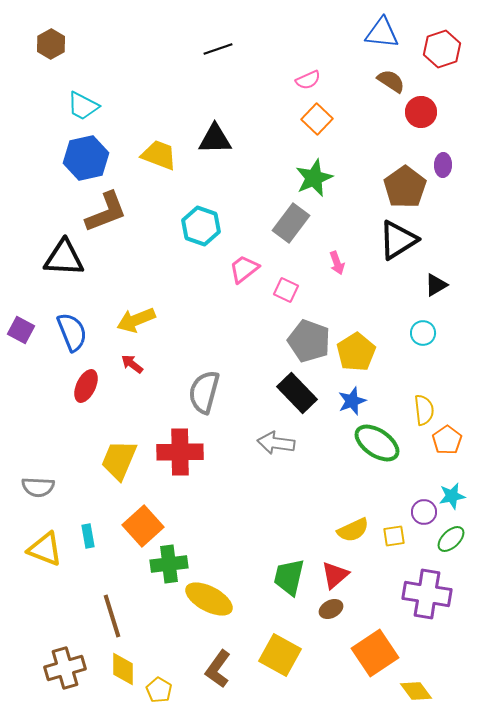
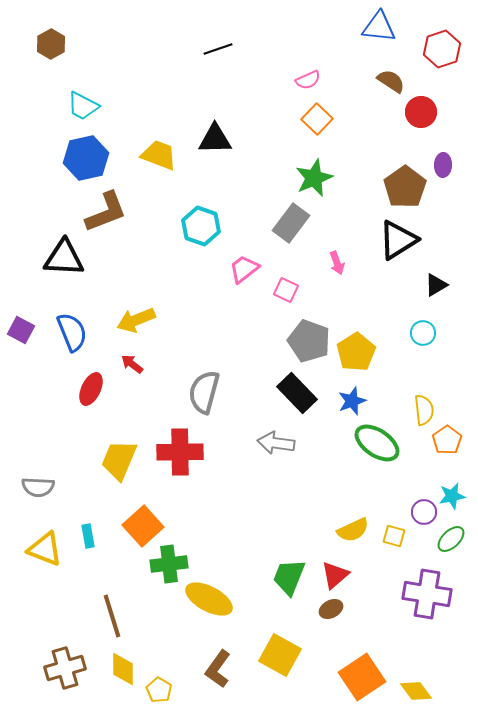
blue triangle at (382, 33): moved 3 px left, 6 px up
red ellipse at (86, 386): moved 5 px right, 3 px down
yellow square at (394, 536): rotated 25 degrees clockwise
green trapezoid at (289, 577): rotated 9 degrees clockwise
orange square at (375, 653): moved 13 px left, 24 px down
